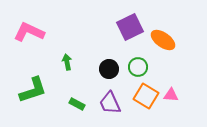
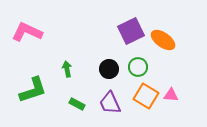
purple square: moved 1 px right, 4 px down
pink L-shape: moved 2 px left
green arrow: moved 7 px down
